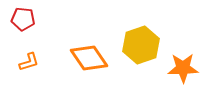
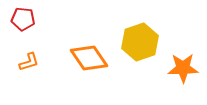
yellow hexagon: moved 1 px left, 3 px up
